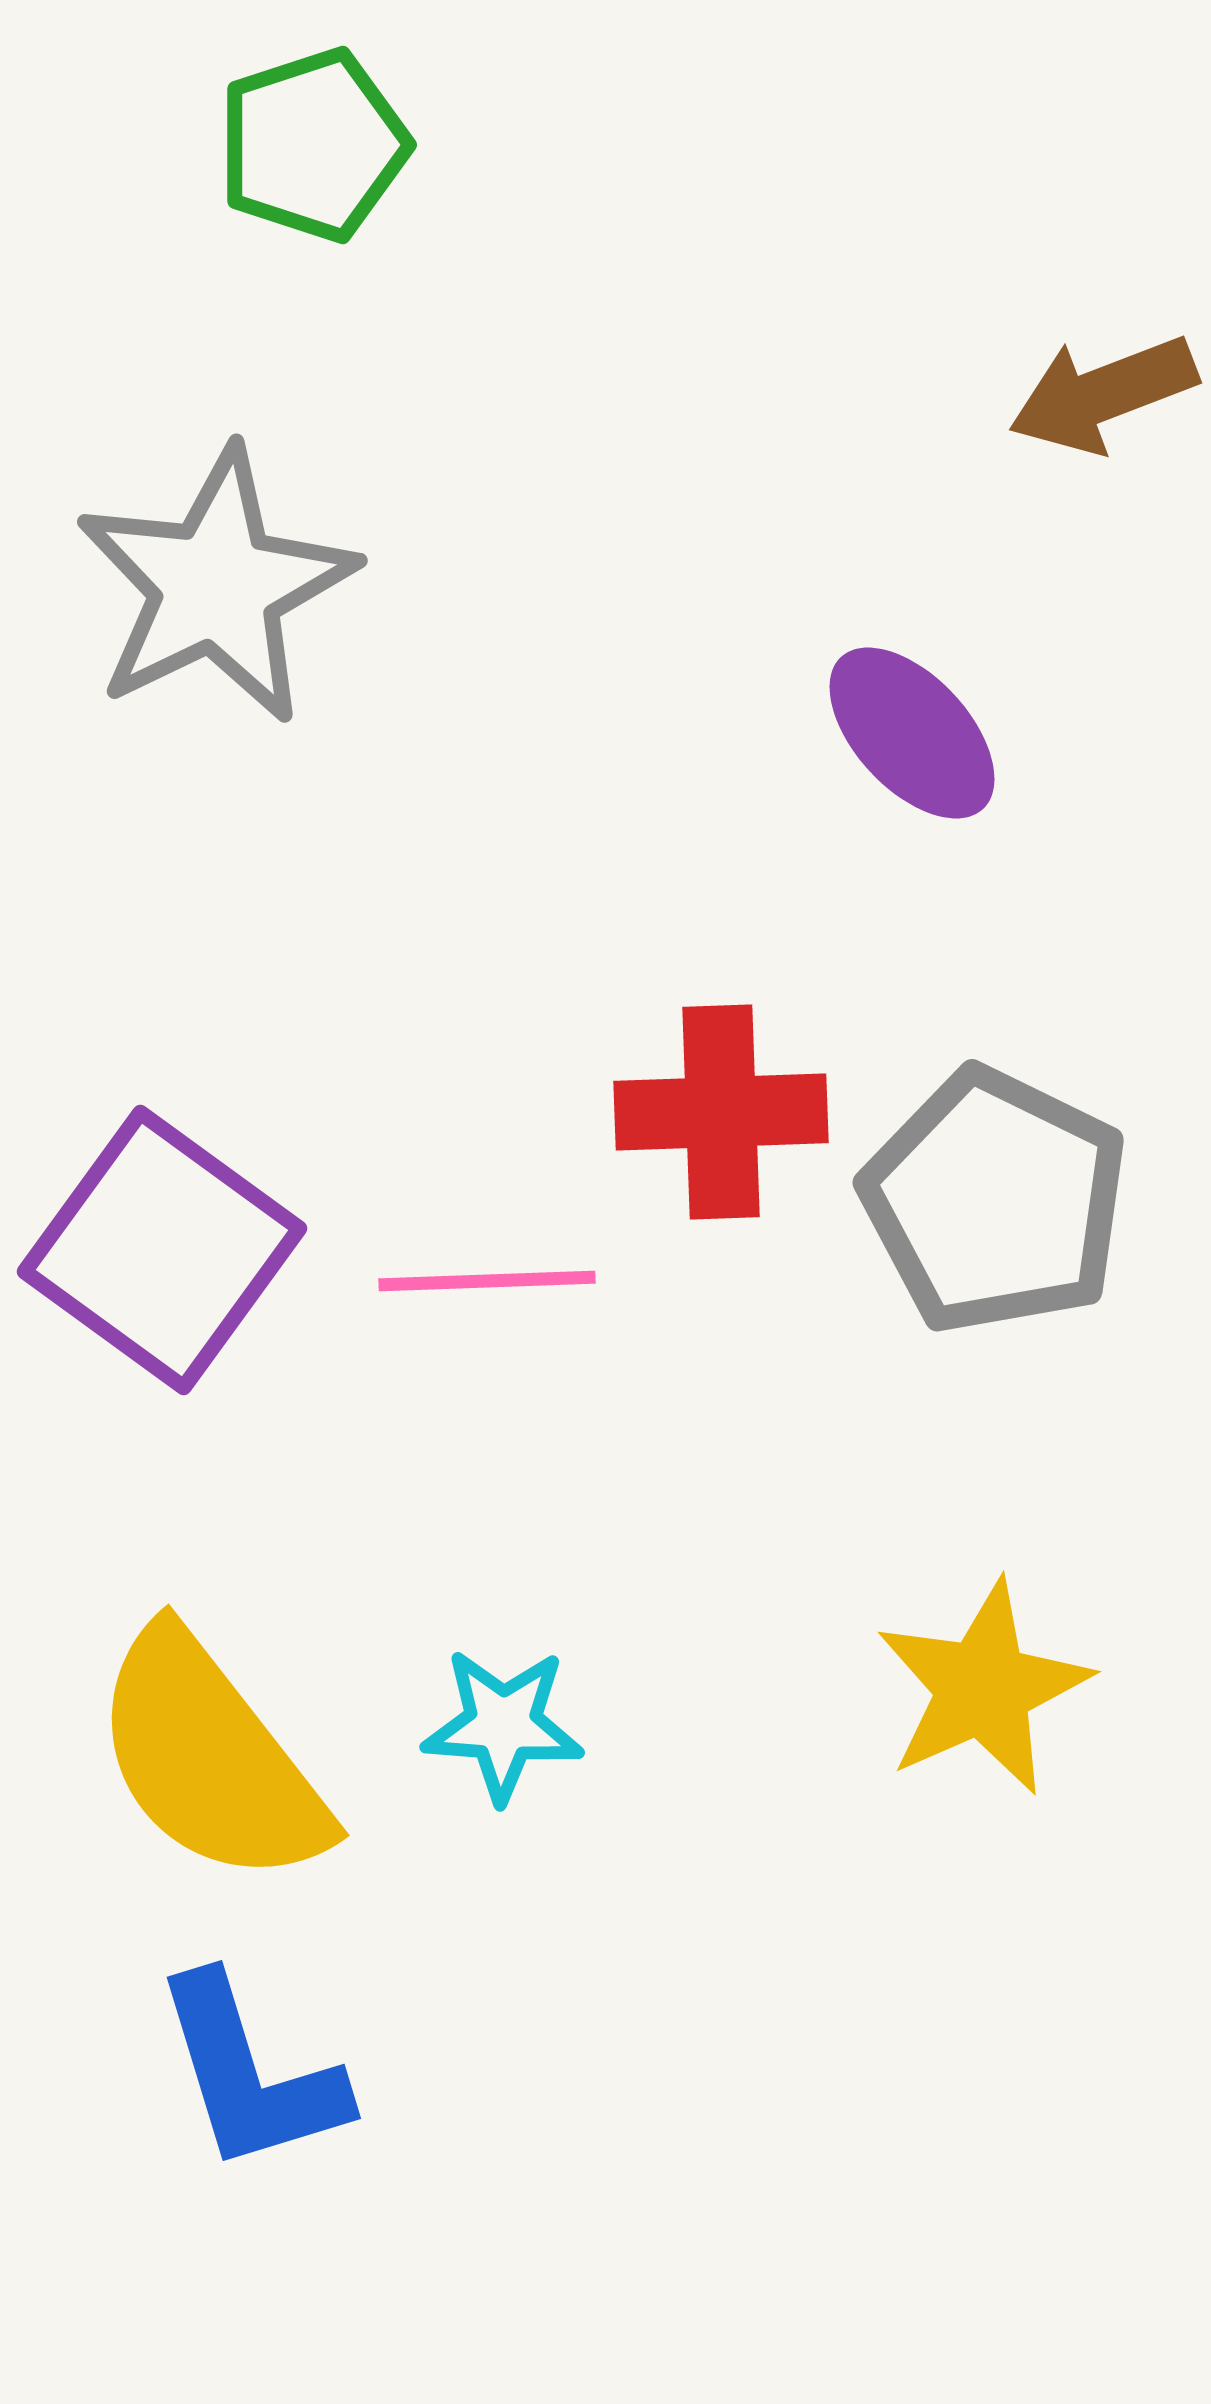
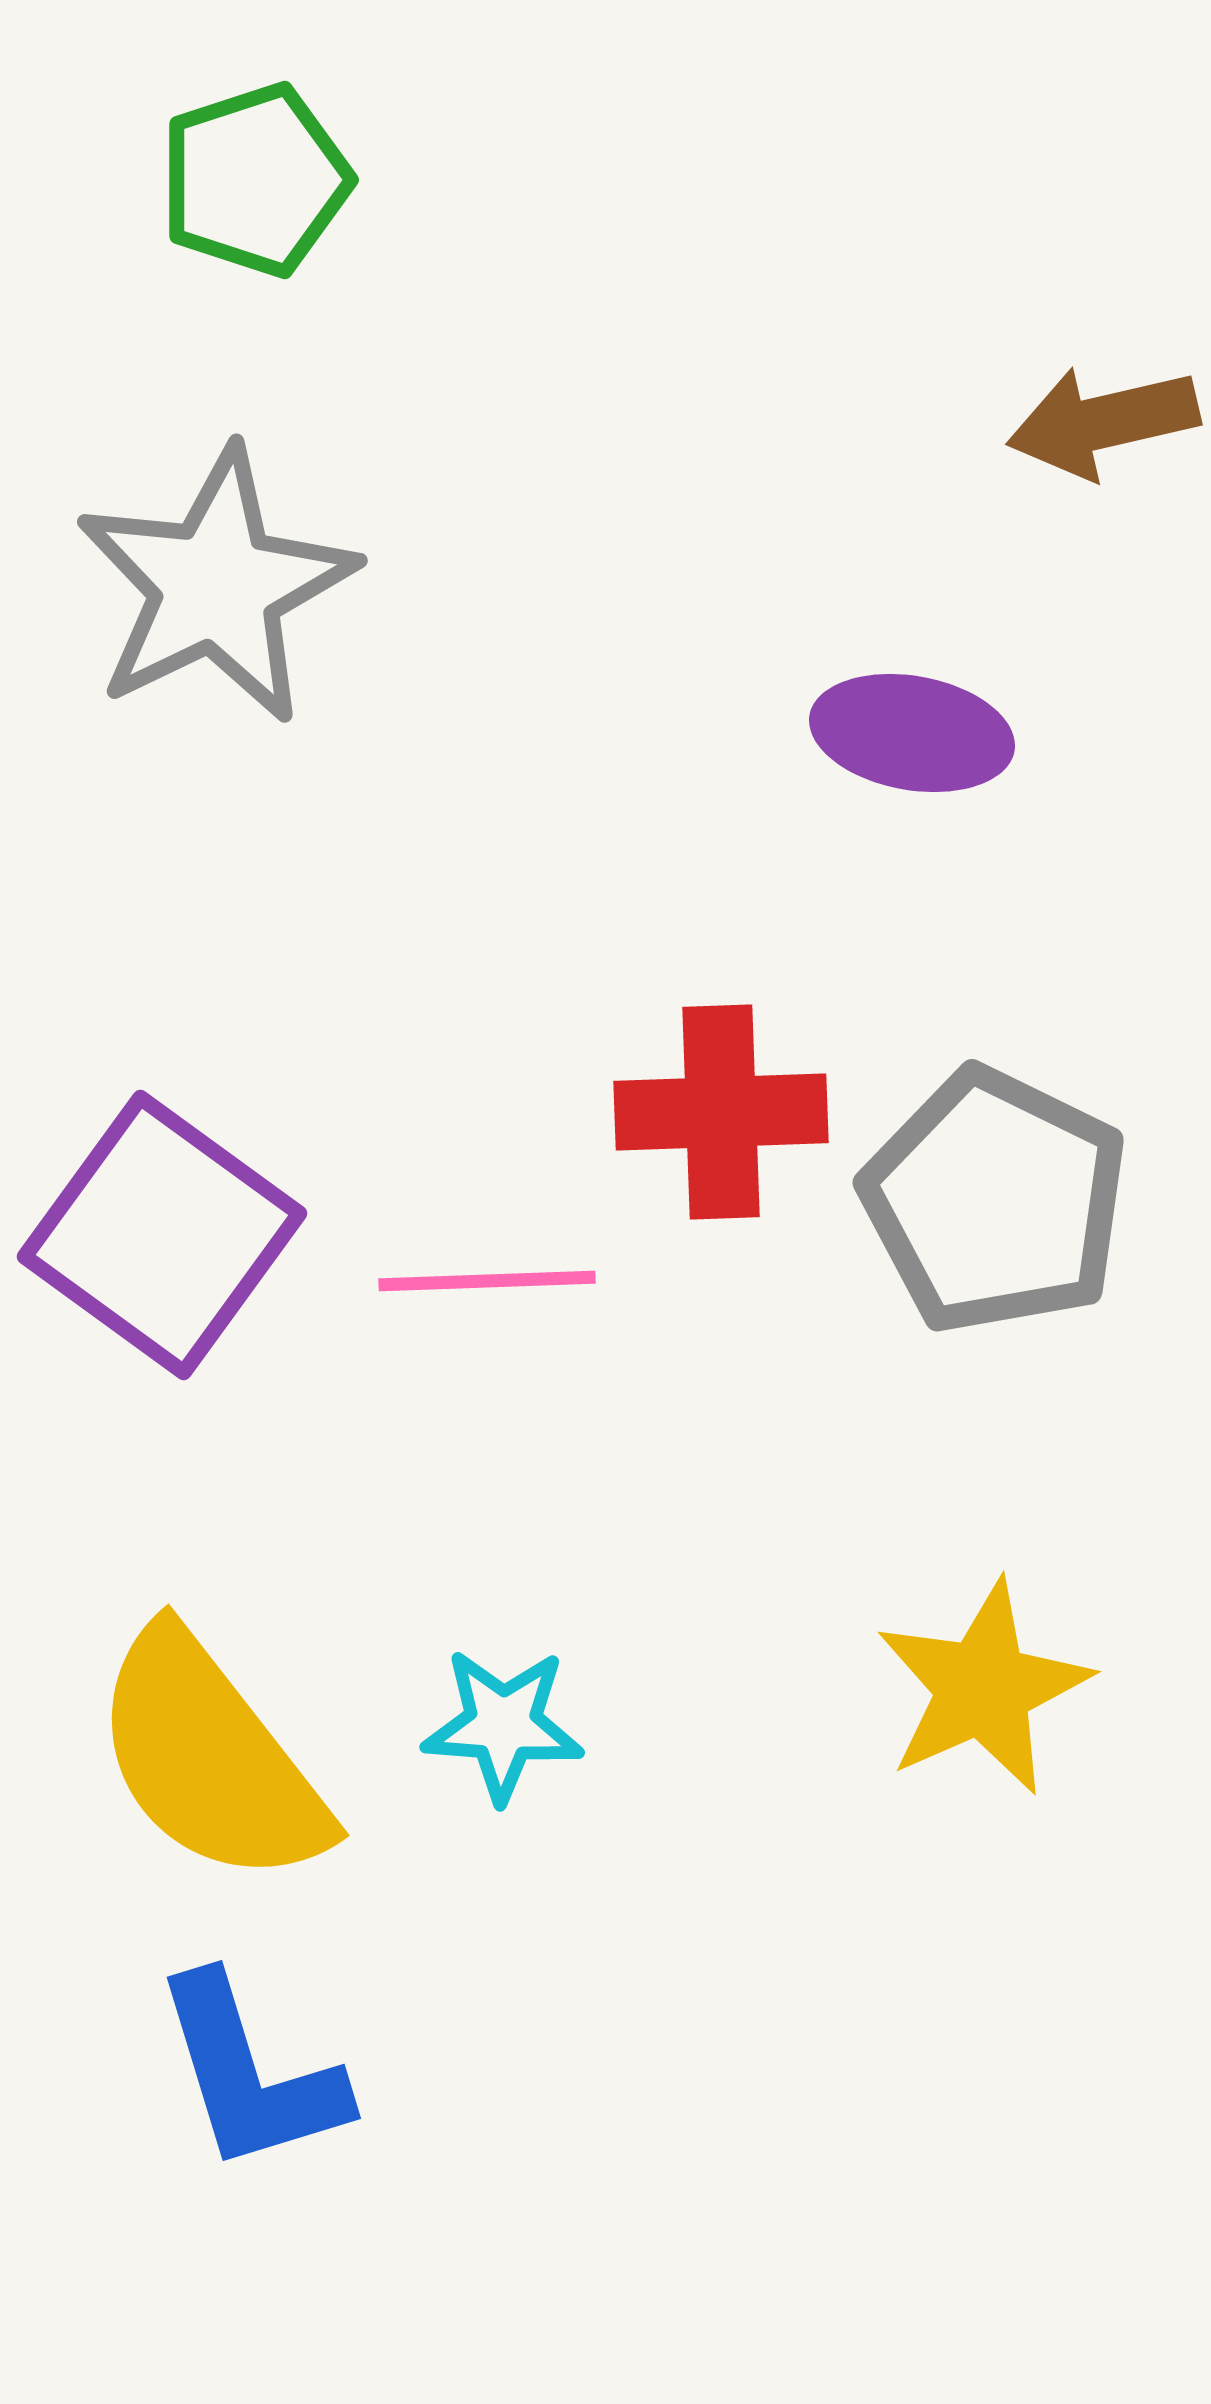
green pentagon: moved 58 px left, 35 px down
brown arrow: moved 28 px down; rotated 8 degrees clockwise
purple ellipse: rotated 37 degrees counterclockwise
purple square: moved 15 px up
